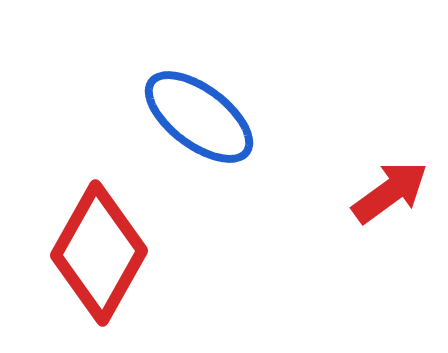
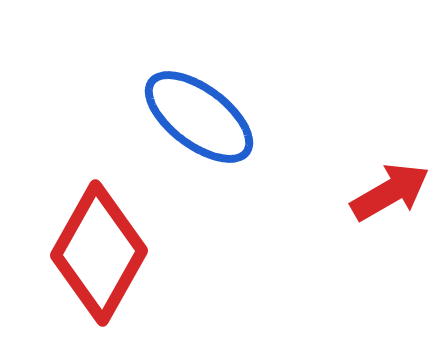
red arrow: rotated 6 degrees clockwise
